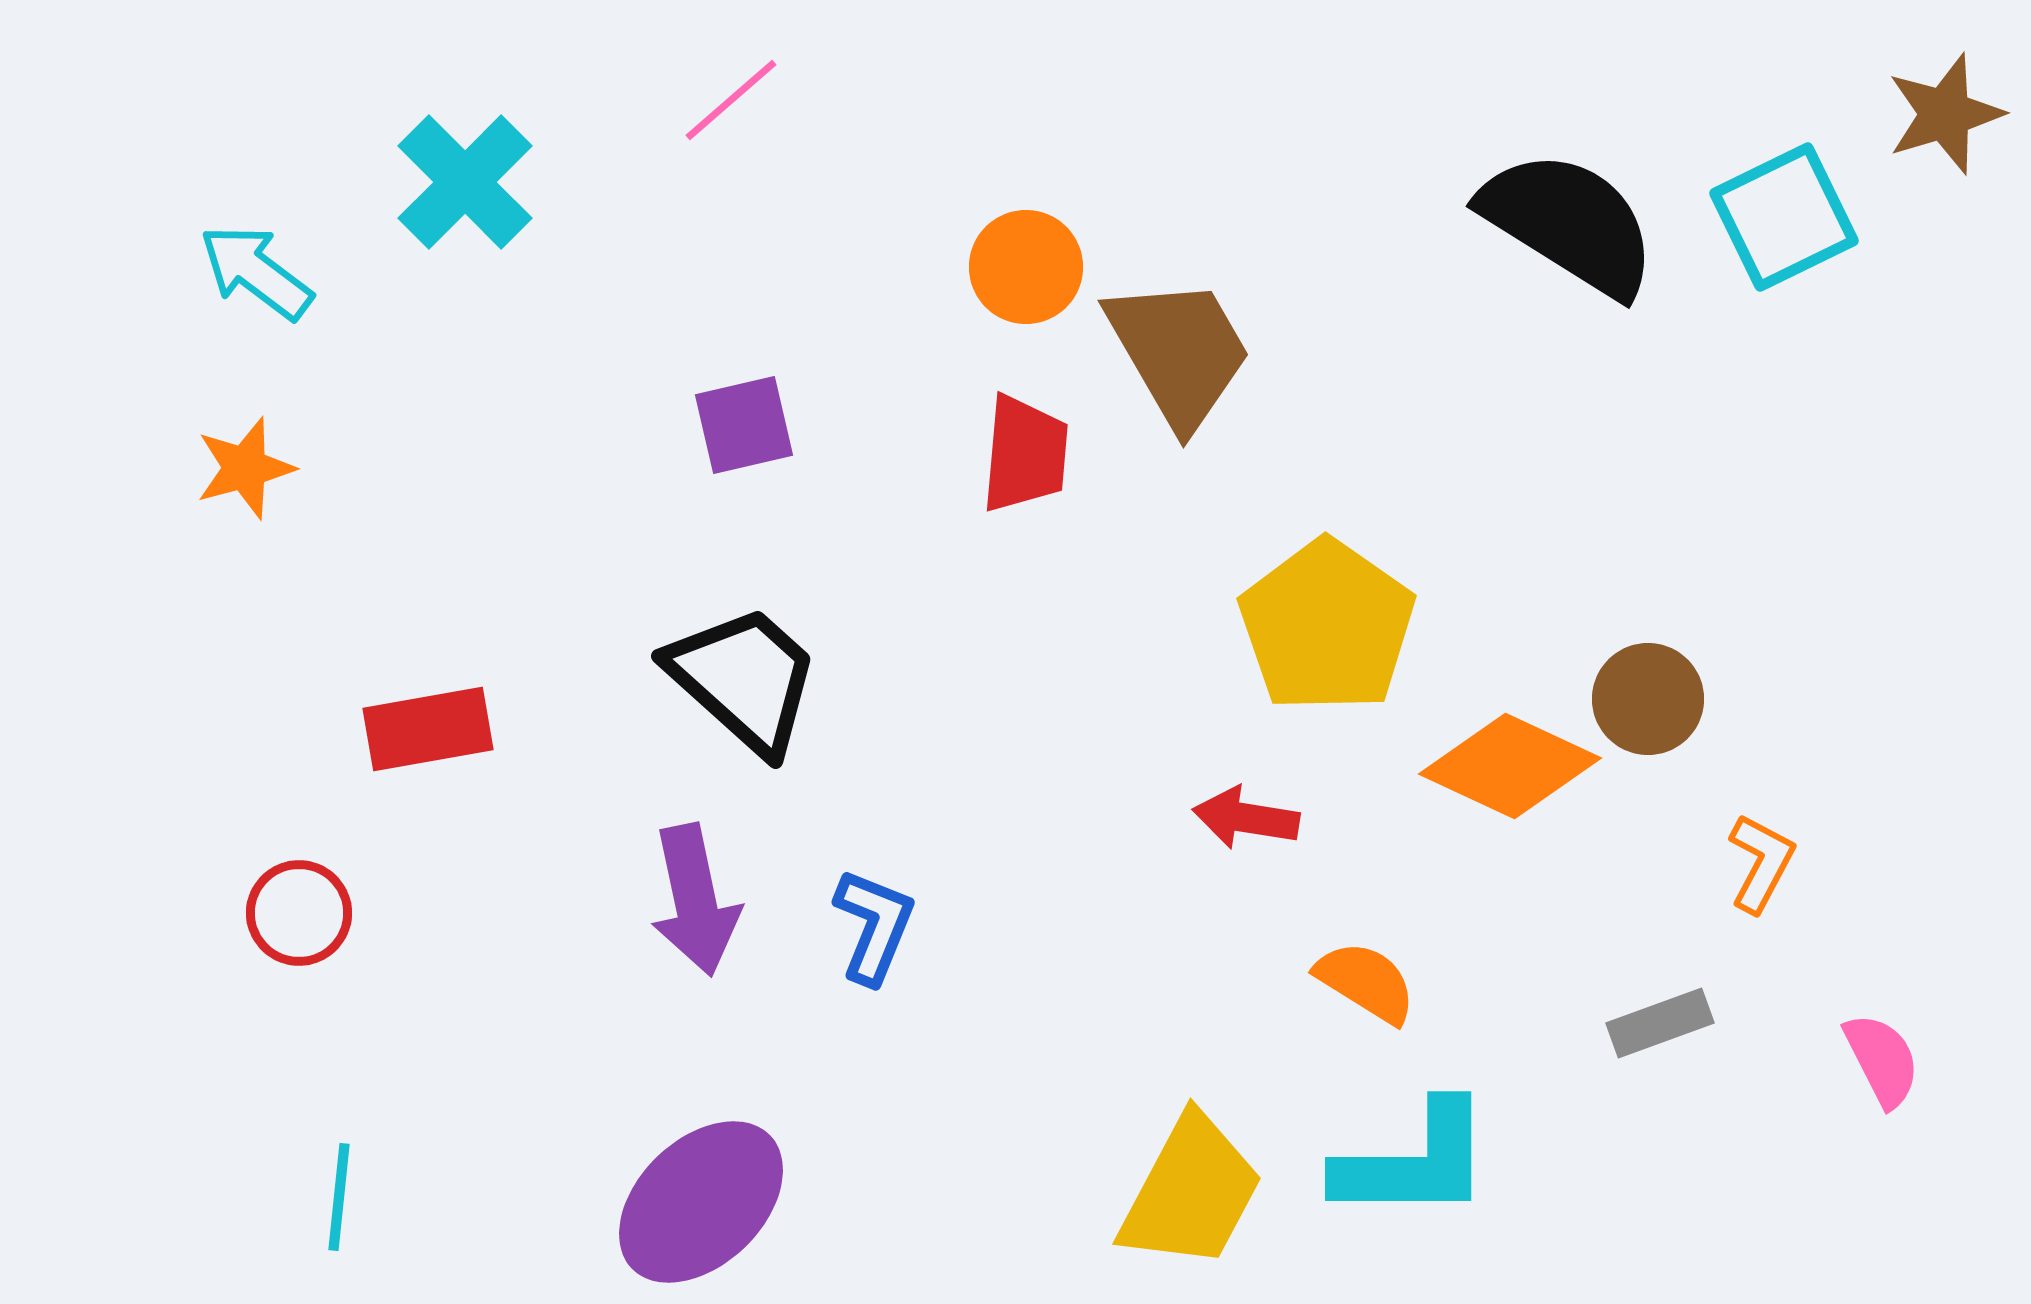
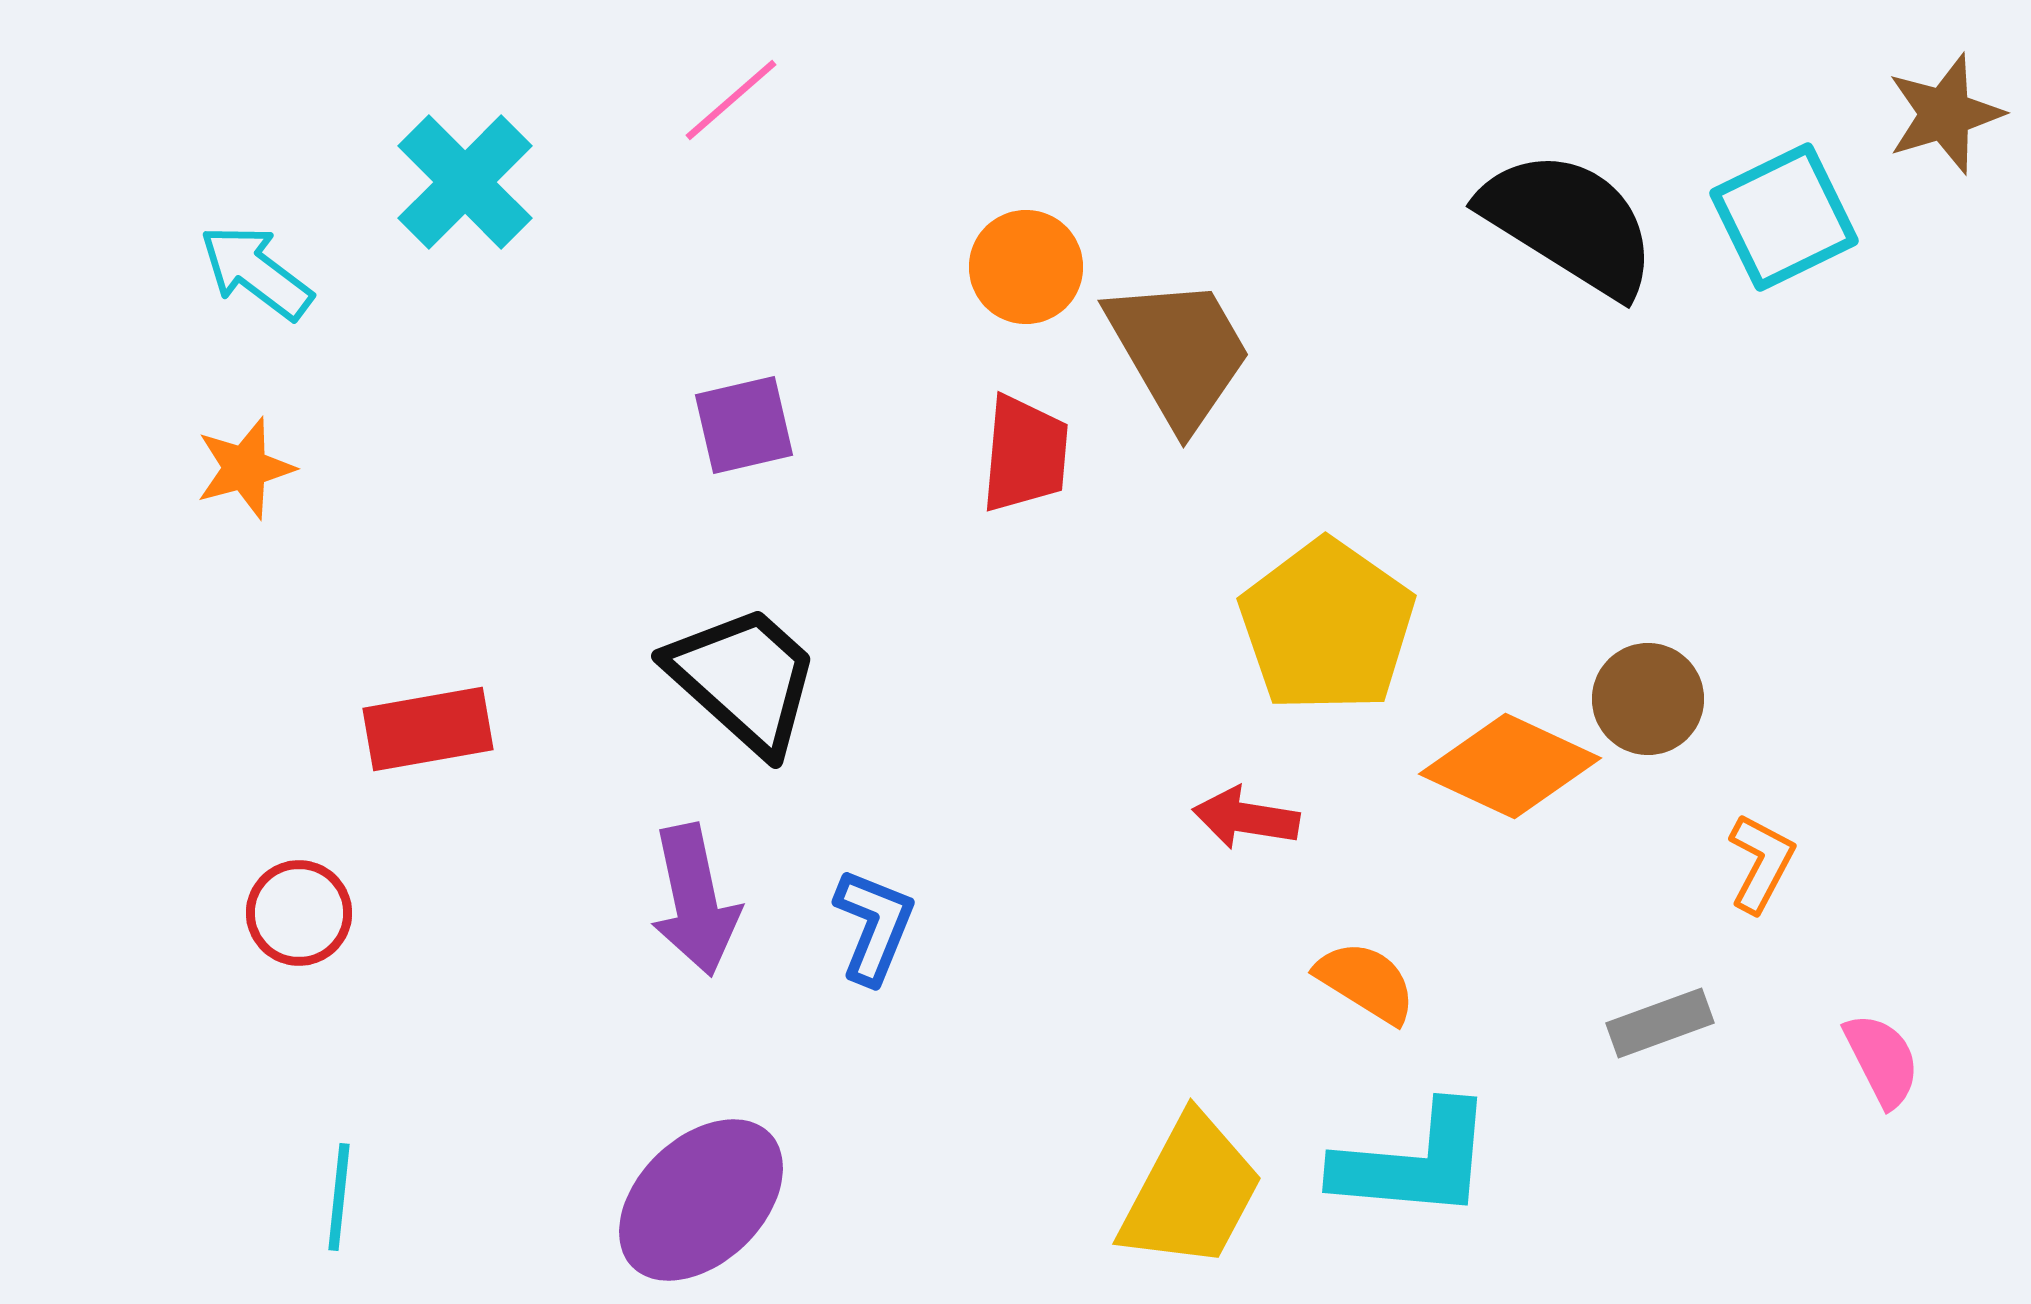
cyan L-shape: rotated 5 degrees clockwise
purple ellipse: moved 2 px up
